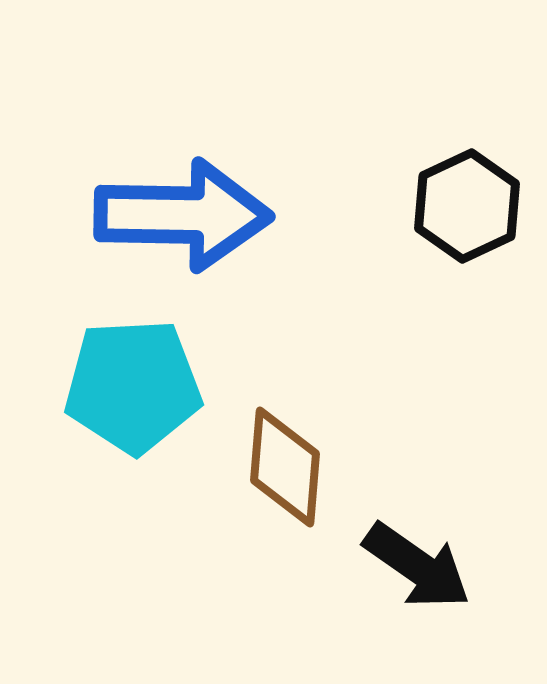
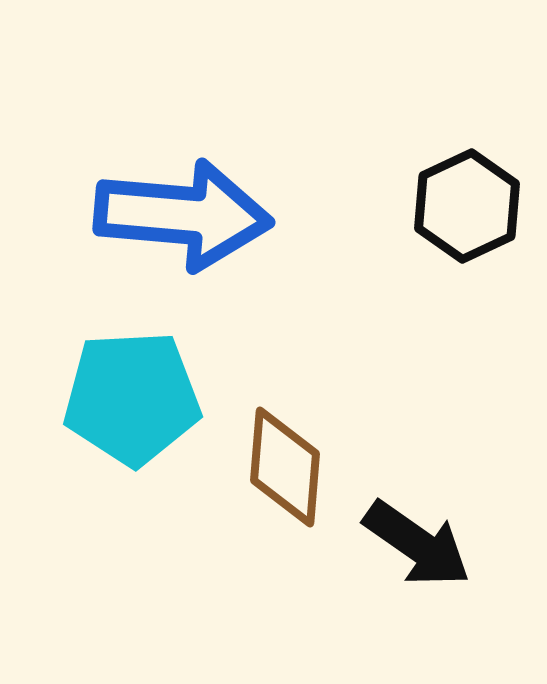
blue arrow: rotated 4 degrees clockwise
cyan pentagon: moved 1 px left, 12 px down
black arrow: moved 22 px up
